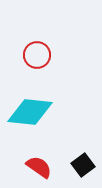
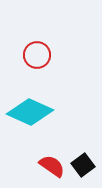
cyan diamond: rotated 18 degrees clockwise
red semicircle: moved 13 px right, 1 px up
